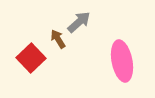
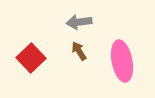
gray arrow: rotated 145 degrees counterclockwise
brown arrow: moved 21 px right, 12 px down
